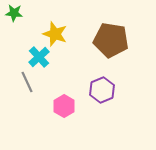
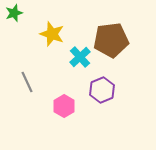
green star: rotated 24 degrees counterclockwise
yellow star: moved 3 px left
brown pentagon: rotated 16 degrees counterclockwise
cyan cross: moved 41 px right
